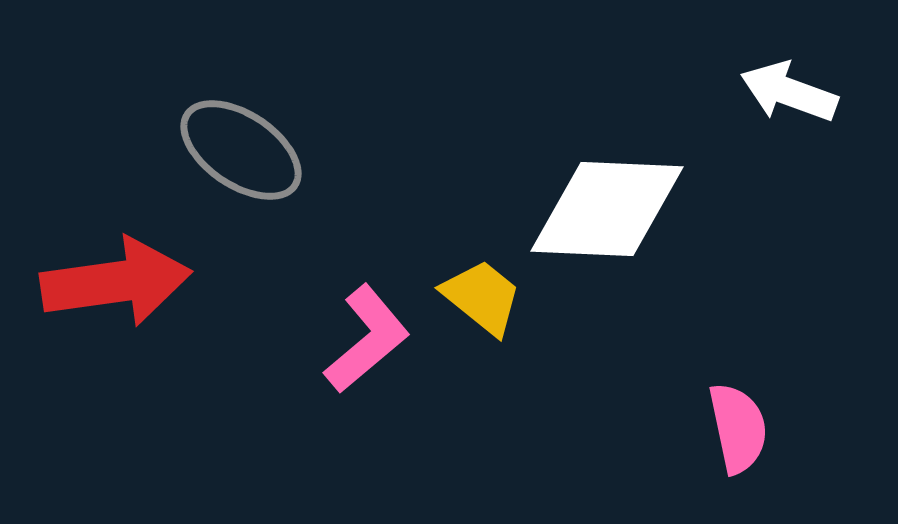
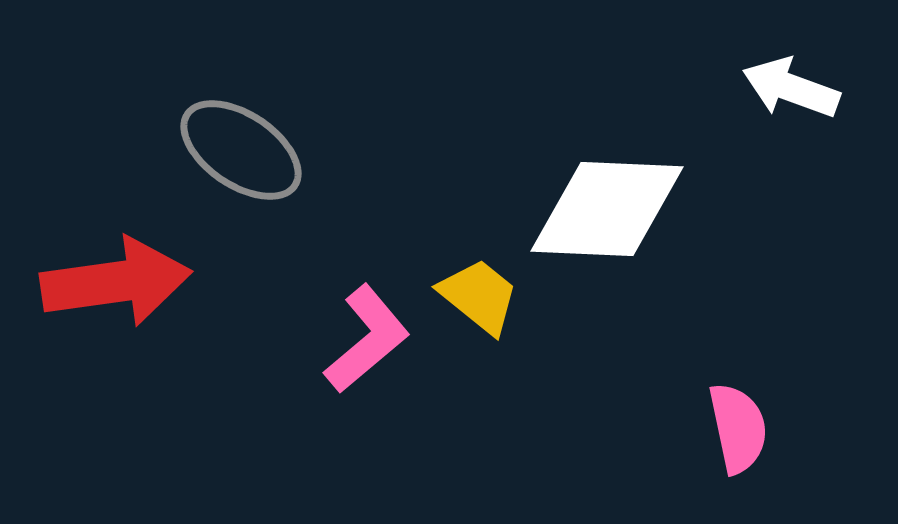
white arrow: moved 2 px right, 4 px up
yellow trapezoid: moved 3 px left, 1 px up
